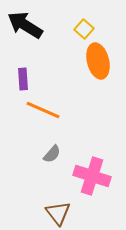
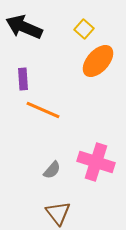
black arrow: moved 1 px left, 2 px down; rotated 9 degrees counterclockwise
orange ellipse: rotated 56 degrees clockwise
gray semicircle: moved 16 px down
pink cross: moved 4 px right, 14 px up
